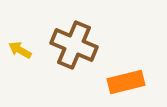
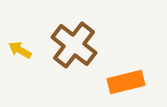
brown cross: rotated 15 degrees clockwise
